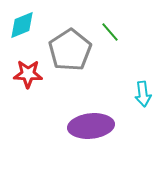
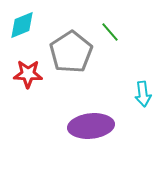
gray pentagon: moved 1 px right, 2 px down
